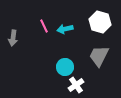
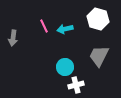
white hexagon: moved 2 px left, 3 px up
white cross: rotated 21 degrees clockwise
